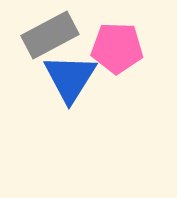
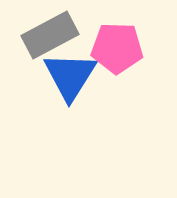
blue triangle: moved 2 px up
